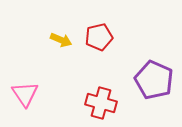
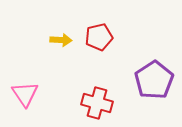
yellow arrow: rotated 20 degrees counterclockwise
purple pentagon: rotated 15 degrees clockwise
red cross: moved 4 px left
